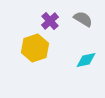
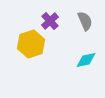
gray semicircle: moved 2 px right, 2 px down; rotated 36 degrees clockwise
yellow hexagon: moved 4 px left, 4 px up
